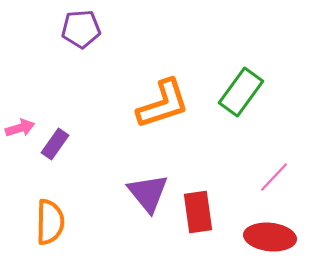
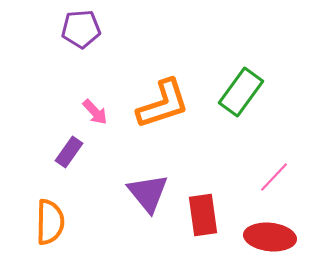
pink arrow: moved 75 px right, 16 px up; rotated 64 degrees clockwise
purple rectangle: moved 14 px right, 8 px down
red rectangle: moved 5 px right, 3 px down
